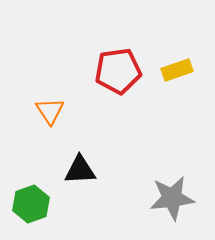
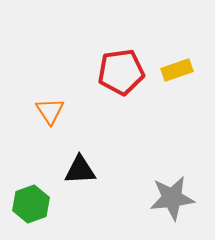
red pentagon: moved 3 px right, 1 px down
